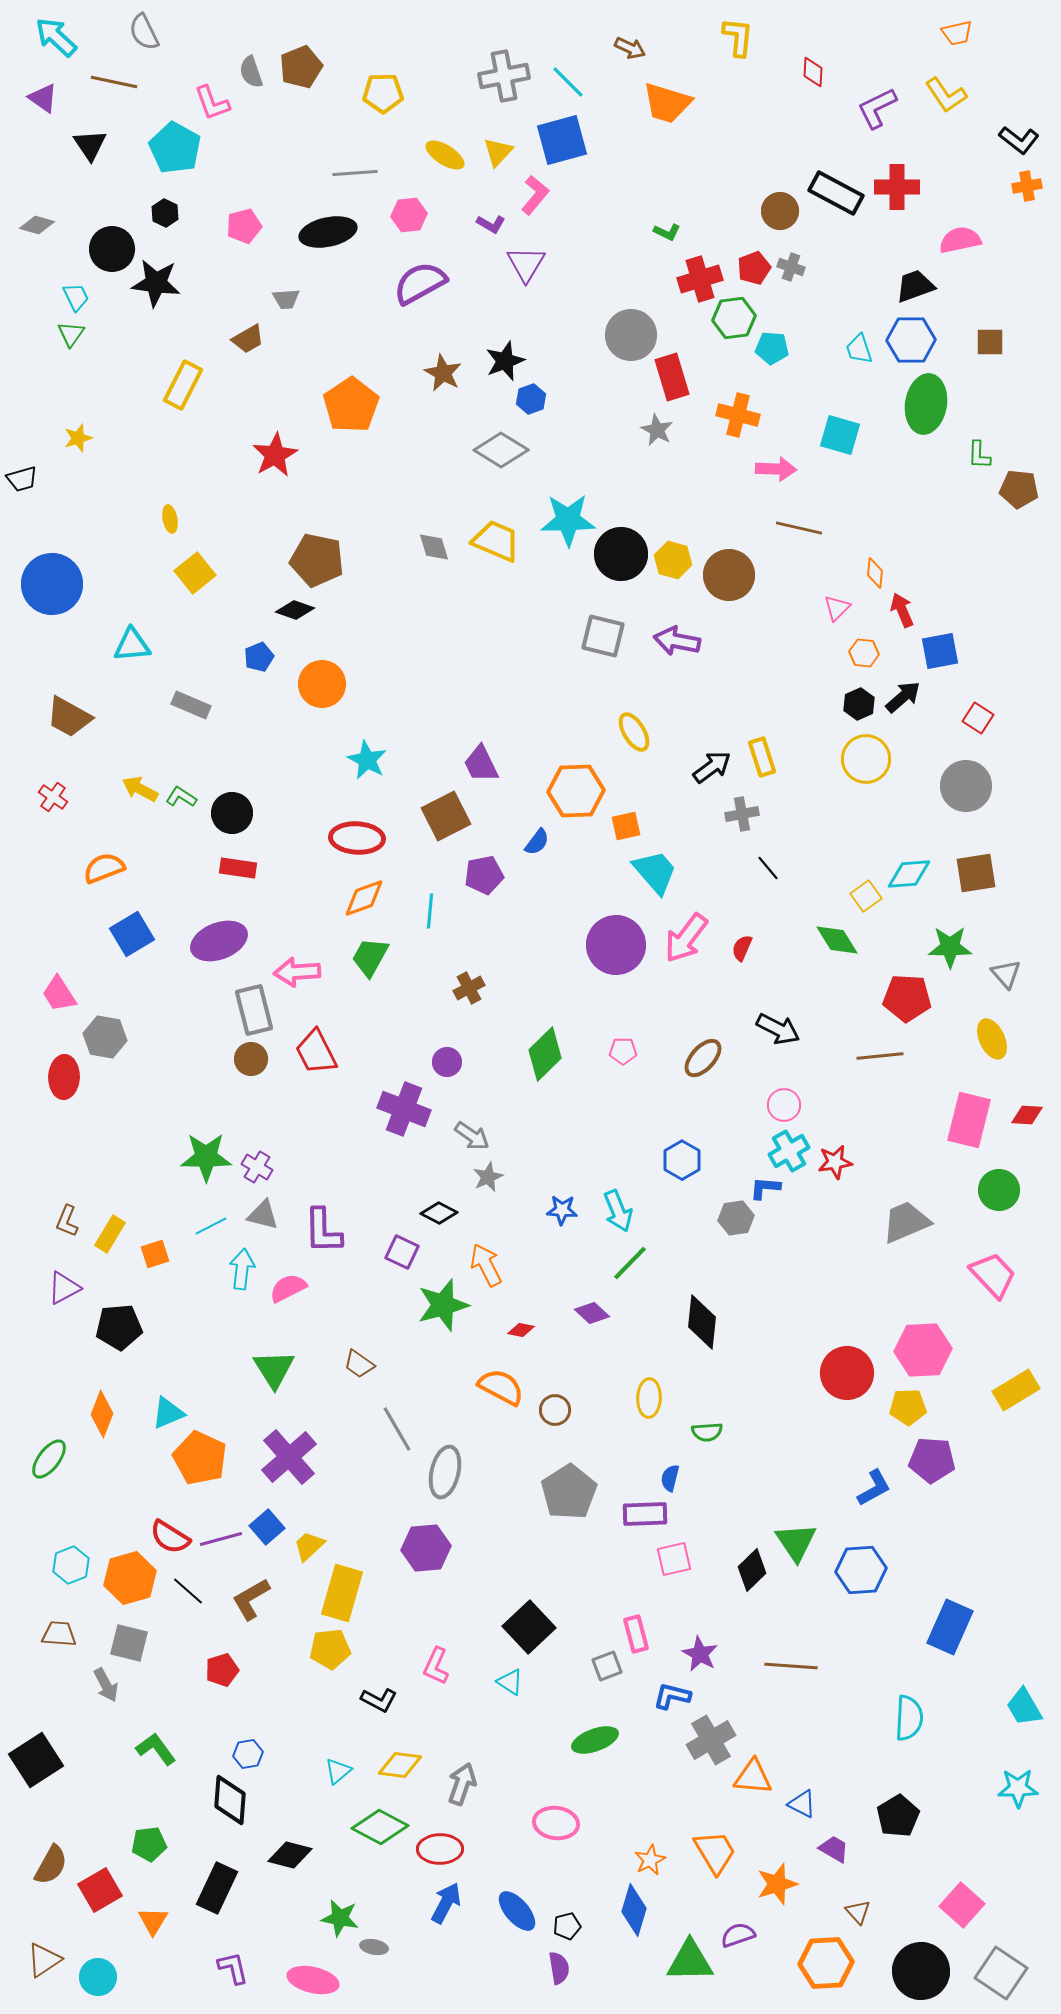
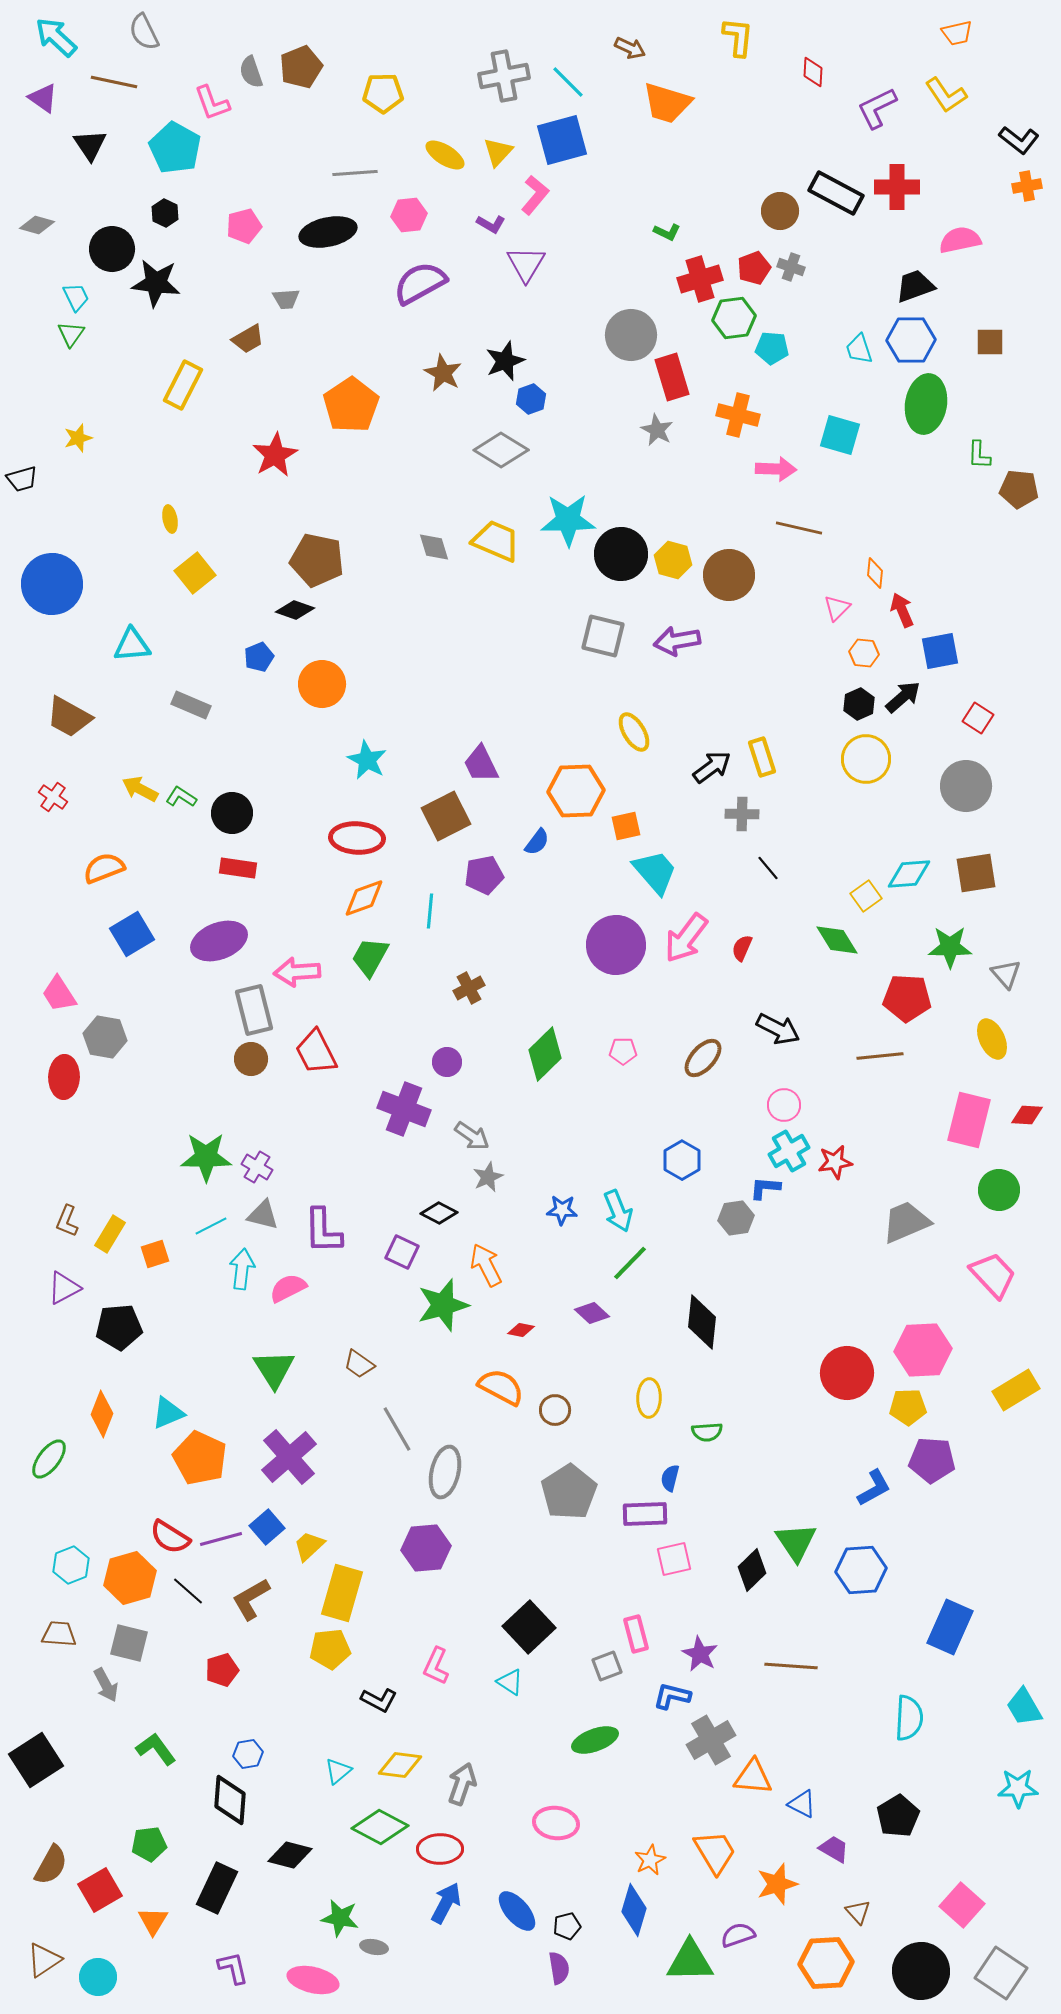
purple arrow at (677, 641): rotated 21 degrees counterclockwise
gray cross at (742, 814): rotated 12 degrees clockwise
